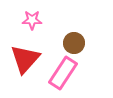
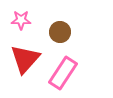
pink star: moved 11 px left
brown circle: moved 14 px left, 11 px up
